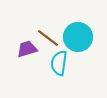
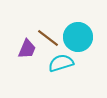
purple trapezoid: rotated 130 degrees clockwise
cyan semicircle: moved 2 px right; rotated 65 degrees clockwise
